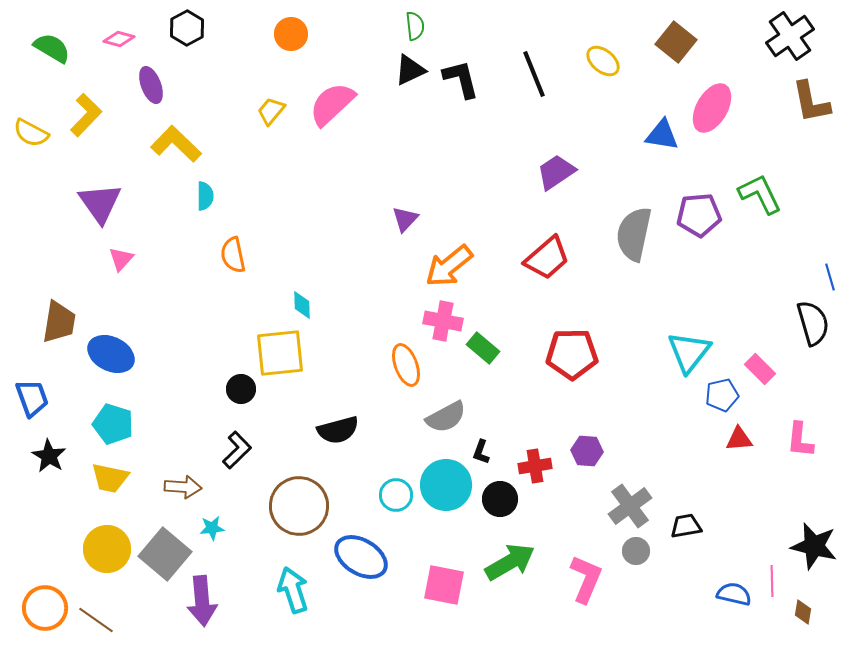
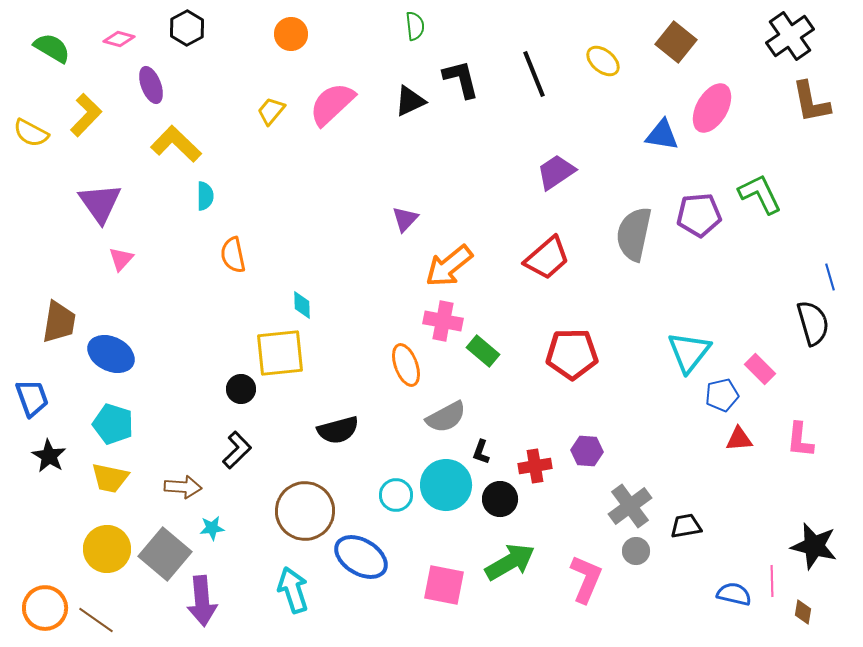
black triangle at (410, 70): moved 31 px down
green rectangle at (483, 348): moved 3 px down
brown circle at (299, 506): moved 6 px right, 5 px down
